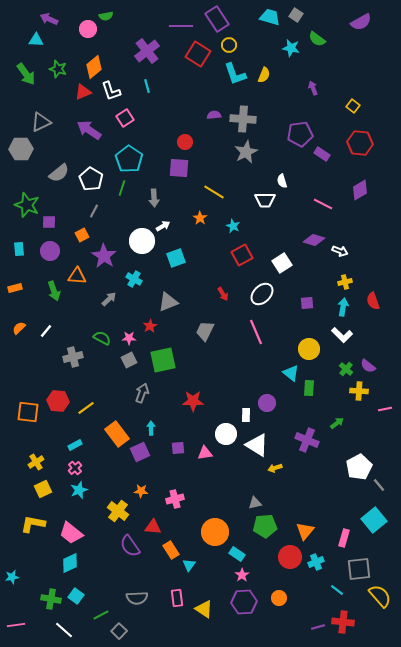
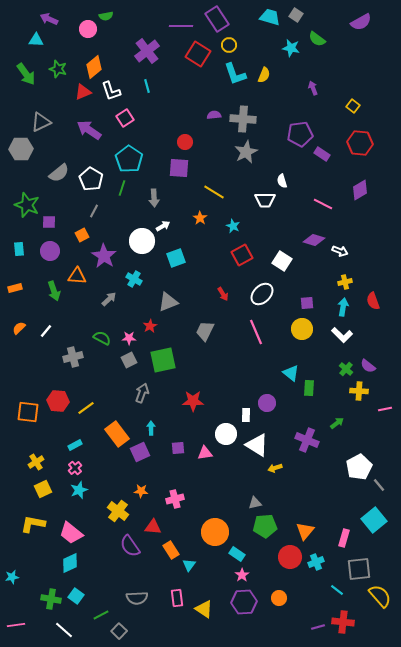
white square at (282, 263): moved 2 px up; rotated 24 degrees counterclockwise
yellow circle at (309, 349): moved 7 px left, 20 px up
